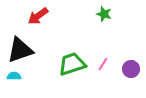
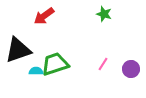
red arrow: moved 6 px right
black triangle: moved 2 px left
green trapezoid: moved 17 px left
cyan semicircle: moved 22 px right, 5 px up
